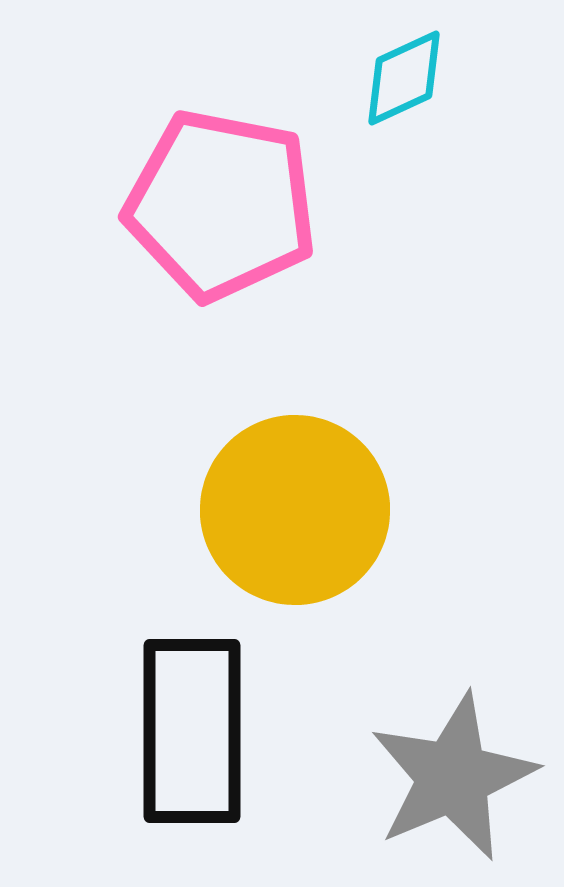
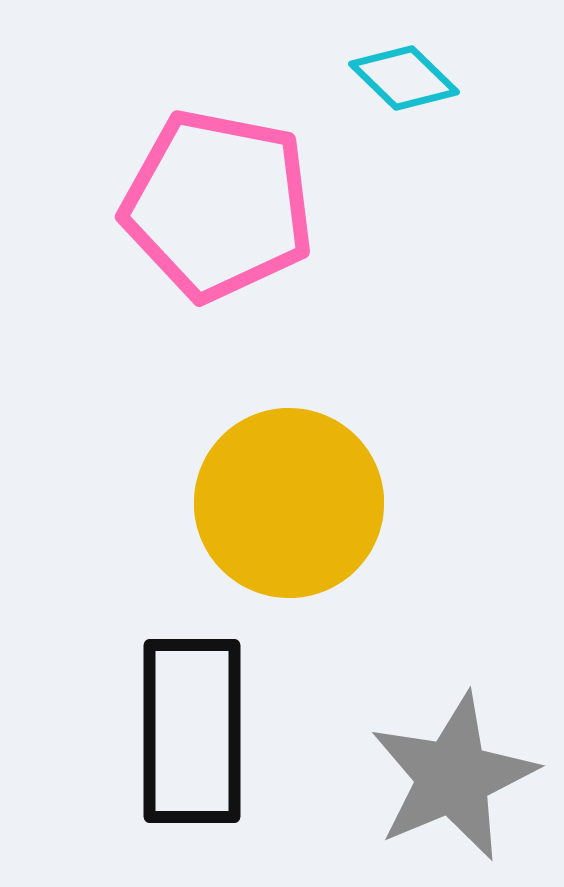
cyan diamond: rotated 69 degrees clockwise
pink pentagon: moved 3 px left
yellow circle: moved 6 px left, 7 px up
